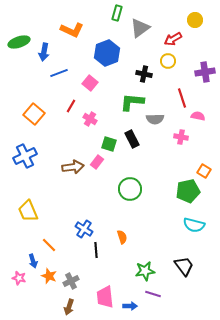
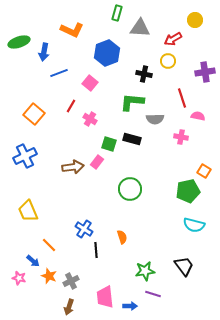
gray triangle at (140, 28): rotated 40 degrees clockwise
black rectangle at (132, 139): rotated 48 degrees counterclockwise
blue arrow at (33, 261): rotated 32 degrees counterclockwise
